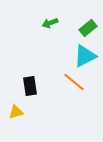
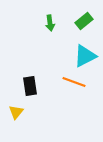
green arrow: rotated 77 degrees counterclockwise
green rectangle: moved 4 px left, 7 px up
orange line: rotated 20 degrees counterclockwise
yellow triangle: rotated 35 degrees counterclockwise
